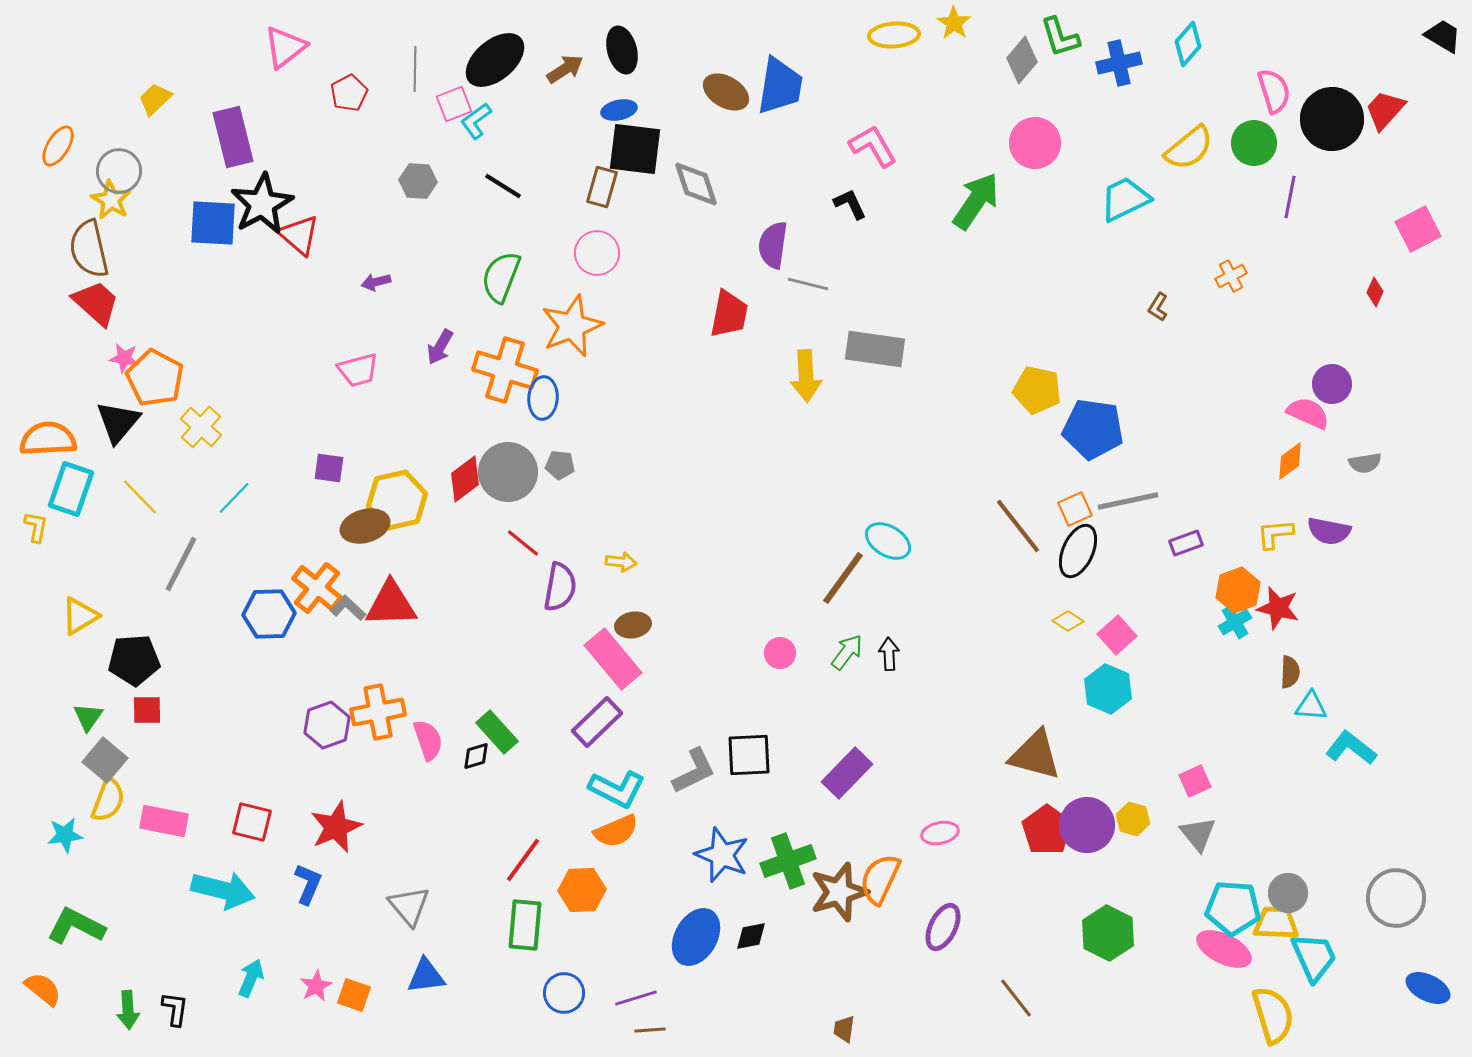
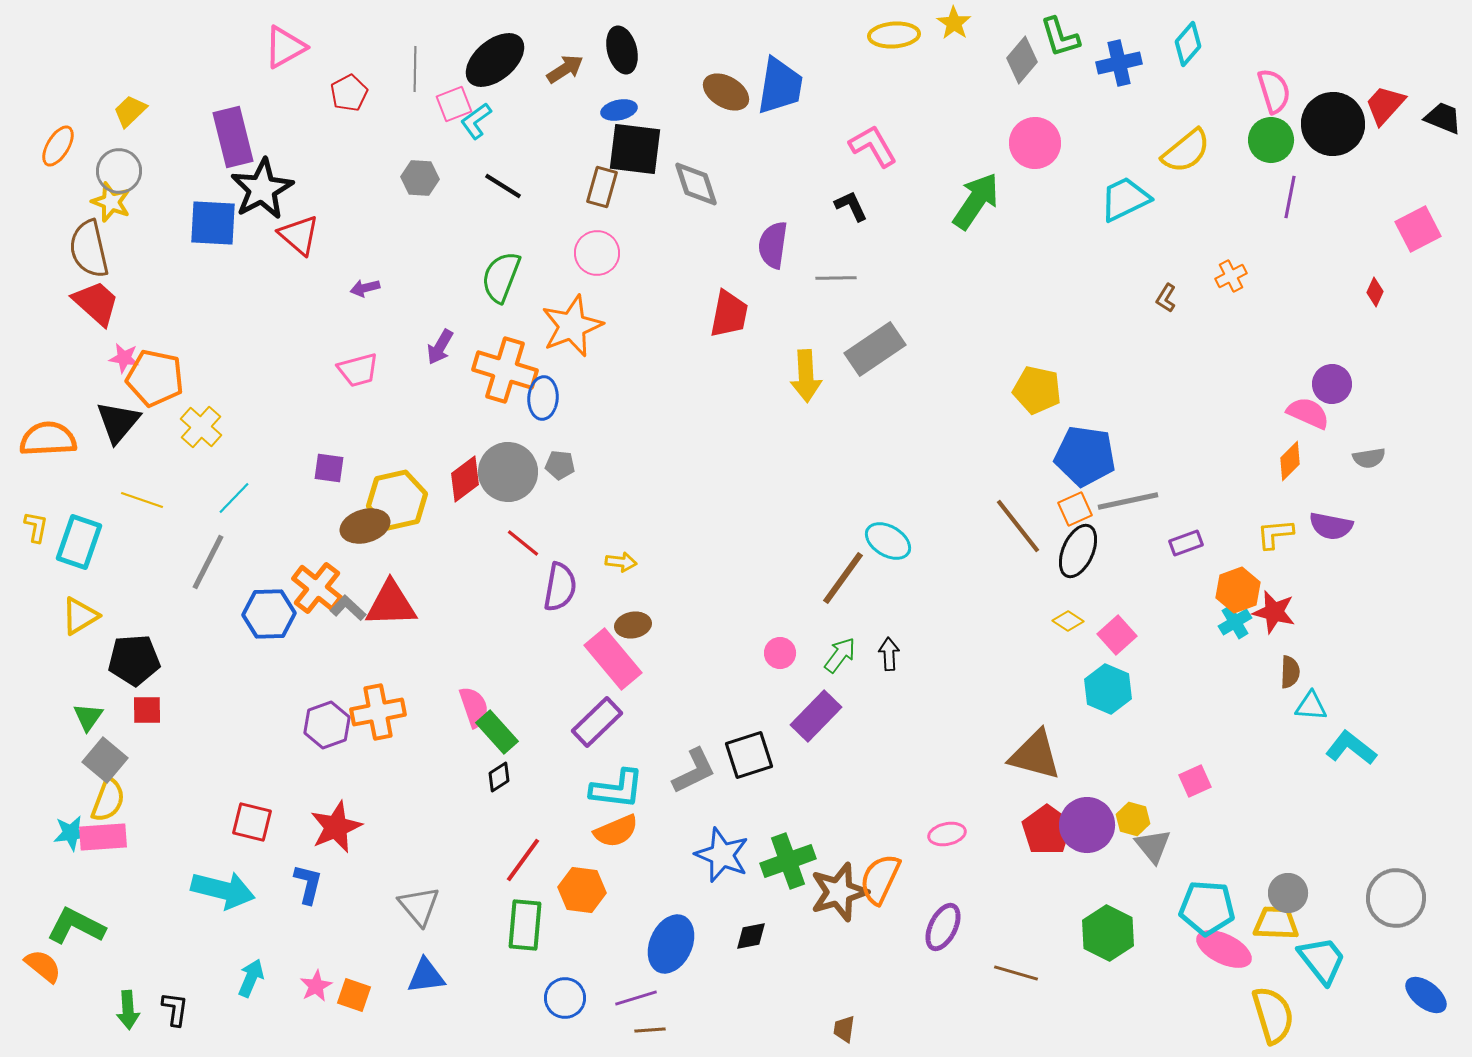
black trapezoid at (1443, 36): moved 82 px down; rotated 9 degrees counterclockwise
pink triangle at (285, 47): rotated 9 degrees clockwise
yellow trapezoid at (155, 99): moved 25 px left, 12 px down
red trapezoid at (1385, 110): moved 5 px up
black circle at (1332, 119): moved 1 px right, 5 px down
green circle at (1254, 143): moved 17 px right, 3 px up
yellow semicircle at (1189, 148): moved 3 px left, 3 px down
gray hexagon at (418, 181): moved 2 px right, 3 px up
yellow star at (111, 200): moved 2 px down; rotated 9 degrees counterclockwise
black star at (262, 204): moved 15 px up
black L-shape at (850, 204): moved 1 px right, 2 px down
purple arrow at (376, 282): moved 11 px left, 6 px down
gray line at (808, 284): moved 28 px right, 6 px up; rotated 15 degrees counterclockwise
brown L-shape at (1158, 307): moved 8 px right, 9 px up
gray rectangle at (875, 349): rotated 42 degrees counterclockwise
orange pentagon at (155, 378): rotated 16 degrees counterclockwise
blue pentagon at (1093, 429): moved 8 px left, 27 px down
orange diamond at (1290, 461): rotated 9 degrees counterclockwise
gray semicircle at (1365, 463): moved 4 px right, 5 px up
cyan rectangle at (71, 489): moved 8 px right, 53 px down
yellow line at (140, 497): moved 2 px right, 3 px down; rotated 27 degrees counterclockwise
purple semicircle at (1329, 531): moved 2 px right, 5 px up
gray line at (181, 564): moved 27 px right, 2 px up
red star at (1278, 608): moved 4 px left, 4 px down
green arrow at (847, 652): moved 7 px left, 3 px down
pink semicircle at (428, 740): moved 46 px right, 33 px up
black square at (749, 755): rotated 15 degrees counterclockwise
black diamond at (476, 756): moved 23 px right, 21 px down; rotated 16 degrees counterclockwise
purple rectangle at (847, 773): moved 31 px left, 57 px up
cyan L-shape at (617, 789): rotated 20 degrees counterclockwise
pink rectangle at (164, 821): moved 61 px left, 16 px down; rotated 15 degrees counterclockwise
pink ellipse at (940, 833): moved 7 px right, 1 px down
gray triangle at (1198, 834): moved 45 px left, 12 px down
cyan star at (65, 835): moved 6 px right, 2 px up
blue L-shape at (308, 884): rotated 9 degrees counterclockwise
orange hexagon at (582, 890): rotated 9 degrees clockwise
gray triangle at (409, 906): moved 10 px right
cyan pentagon at (1233, 908): moved 26 px left
blue ellipse at (696, 937): moved 25 px left, 7 px down; rotated 6 degrees counterclockwise
cyan trapezoid at (1314, 957): moved 8 px right, 3 px down; rotated 14 degrees counterclockwise
blue ellipse at (1428, 988): moved 2 px left, 7 px down; rotated 12 degrees clockwise
orange semicircle at (43, 989): moved 23 px up
blue circle at (564, 993): moved 1 px right, 5 px down
brown line at (1016, 998): moved 25 px up; rotated 36 degrees counterclockwise
